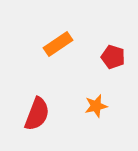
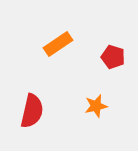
red semicircle: moved 5 px left, 3 px up; rotated 8 degrees counterclockwise
